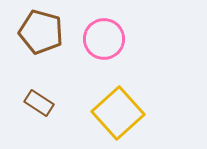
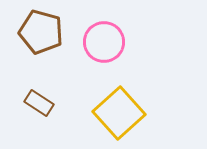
pink circle: moved 3 px down
yellow square: moved 1 px right
